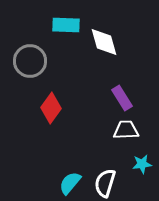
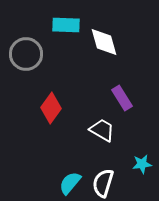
gray circle: moved 4 px left, 7 px up
white trapezoid: moved 24 px left; rotated 32 degrees clockwise
white semicircle: moved 2 px left
